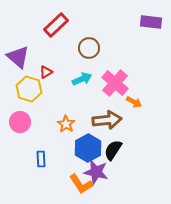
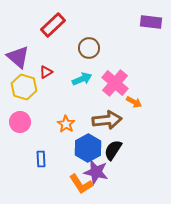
red rectangle: moved 3 px left
yellow hexagon: moved 5 px left, 2 px up
